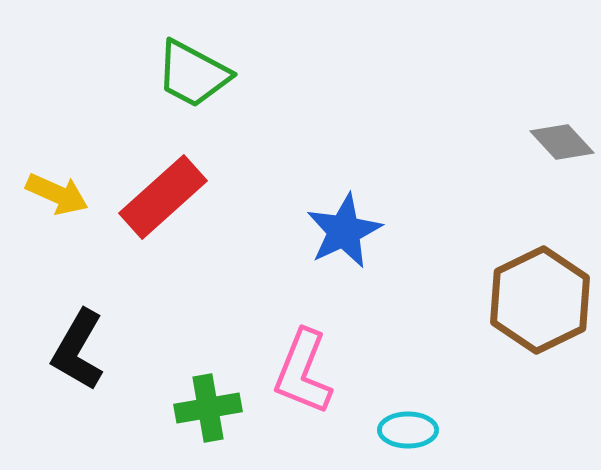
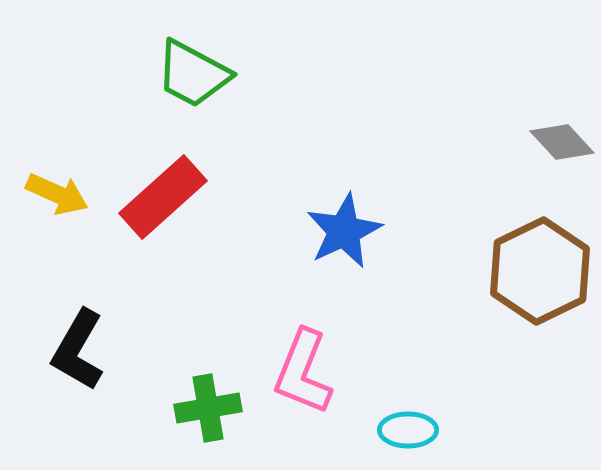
brown hexagon: moved 29 px up
